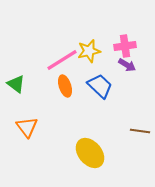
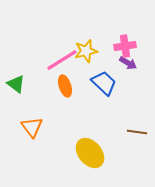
yellow star: moved 3 px left
purple arrow: moved 1 px right, 2 px up
blue trapezoid: moved 4 px right, 3 px up
orange triangle: moved 5 px right
brown line: moved 3 px left, 1 px down
